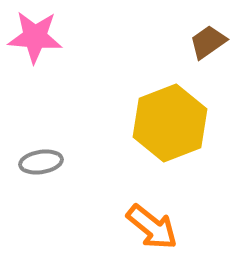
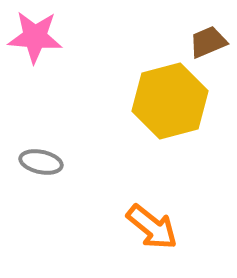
brown trapezoid: rotated 12 degrees clockwise
yellow hexagon: moved 22 px up; rotated 6 degrees clockwise
gray ellipse: rotated 21 degrees clockwise
